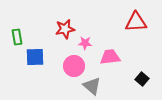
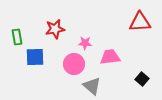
red triangle: moved 4 px right
red star: moved 10 px left
pink circle: moved 2 px up
